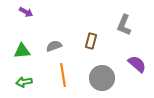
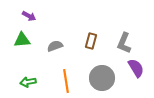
purple arrow: moved 3 px right, 4 px down
gray L-shape: moved 18 px down
gray semicircle: moved 1 px right
green triangle: moved 11 px up
purple semicircle: moved 1 px left, 4 px down; rotated 18 degrees clockwise
orange line: moved 3 px right, 6 px down
green arrow: moved 4 px right
